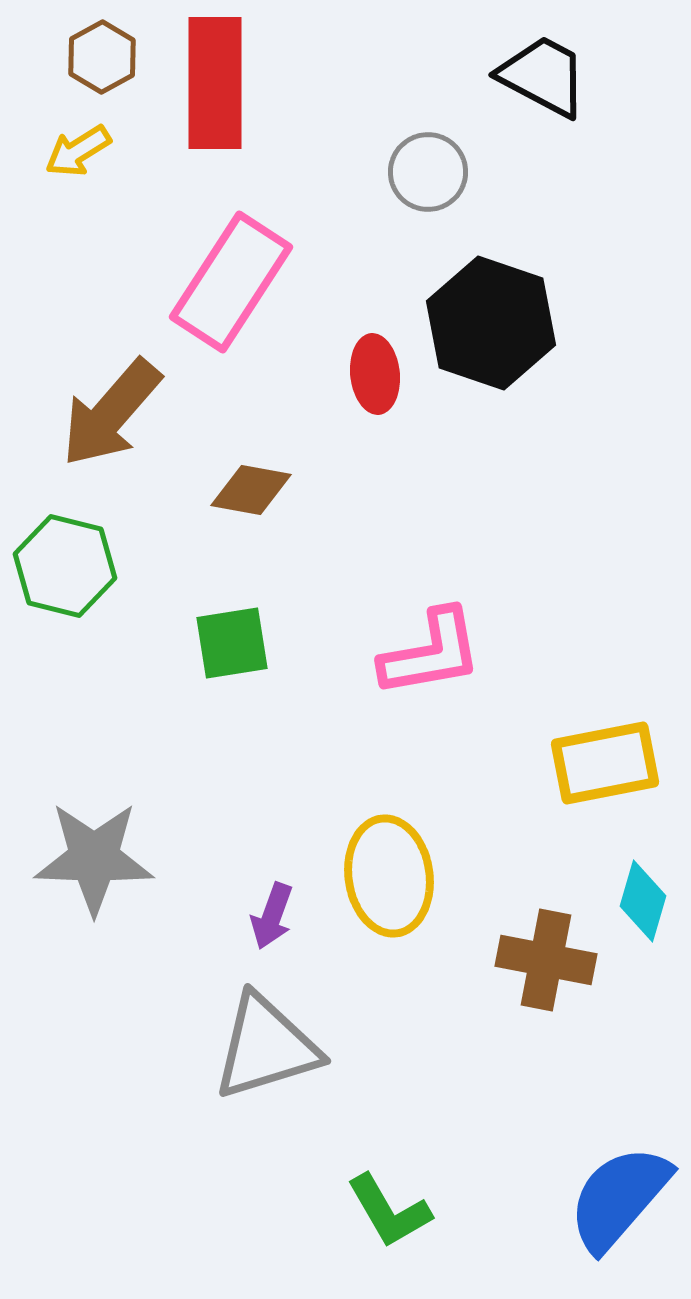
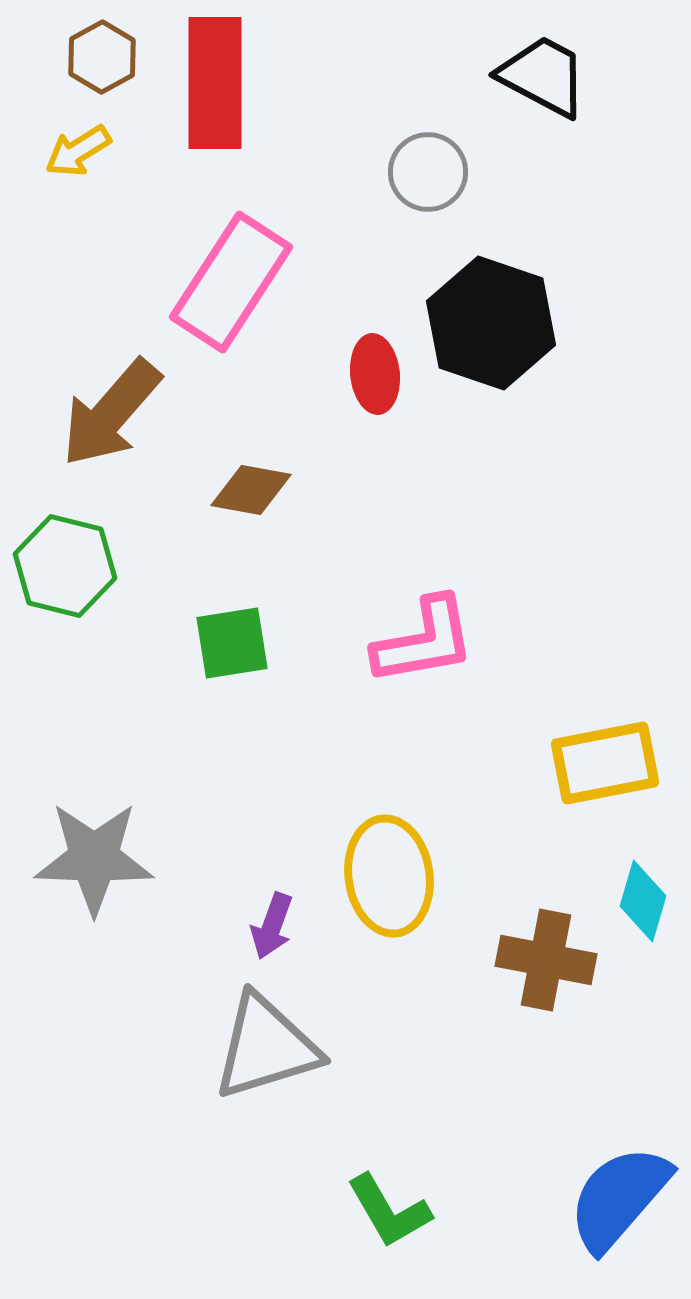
pink L-shape: moved 7 px left, 12 px up
purple arrow: moved 10 px down
